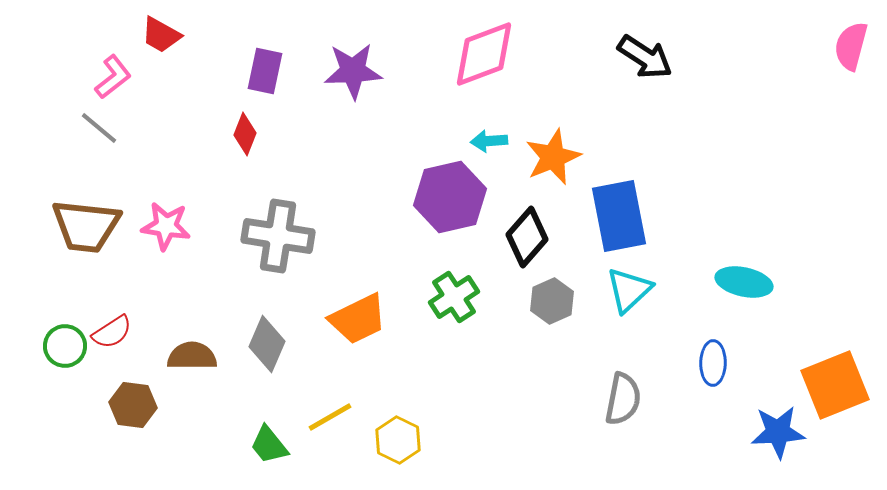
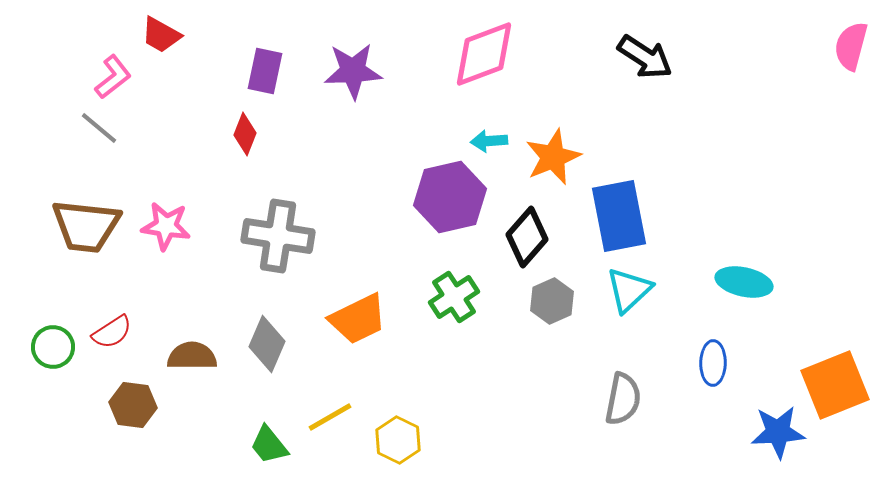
green circle: moved 12 px left, 1 px down
